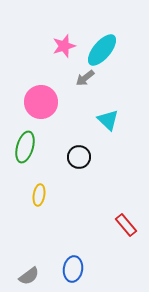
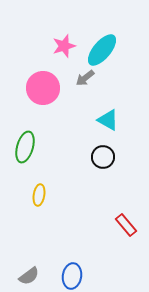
pink circle: moved 2 px right, 14 px up
cyan triangle: rotated 15 degrees counterclockwise
black circle: moved 24 px right
blue ellipse: moved 1 px left, 7 px down
